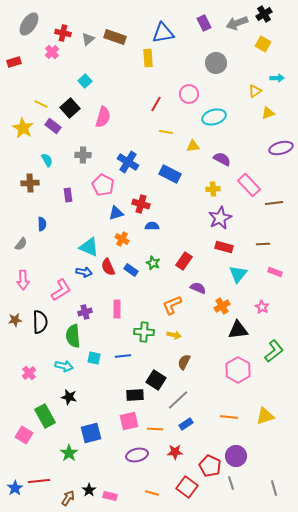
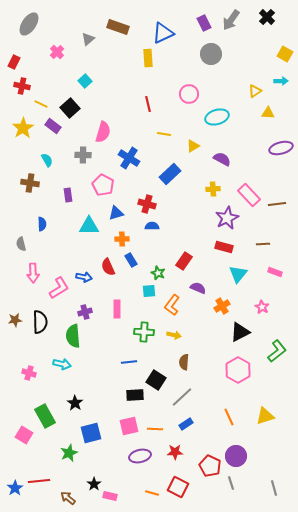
black cross at (264, 14): moved 3 px right, 3 px down; rotated 14 degrees counterclockwise
gray arrow at (237, 23): moved 6 px left, 3 px up; rotated 35 degrees counterclockwise
red cross at (63, 33): moved 41 px left, 53 px down
blue triangle at (163, 33): rotated 15 degrees counterclockwise
brown rectangle at (115, 37): moved 3 px right, 10 px up
yellow square at (263, 44): moved 22 px right, 10 px down
pink cross at (52, 52): moved 5 px right
red rectangle at (14, 62): rotated 48 degrees counterclockwise
gray circle at (216, 63): moved 5 px left, 9 px up
cyan arrow at (277, 78): moved 4 px right, 3 px down
red line at (156, 104): moved 8 px left; rotated 42 degrees counterclockwise
yellow triangle at (268, 113): rotated 24 degrees clockwise
pink semicircle at (103, 117): moved 15 px down
cyan ellipse at (214, 117): moved 3 px right
yellow star at (23, 128): rotated 10 degrees clockwise
yellow line at (166, 132): moved 2 px left, 2 px down
yellow triangle at (193, 146): rotated 24 degrees counterclockwise
blue cross at (128, 162): moved 1 px right, 4 px up
blue rectangle at (170, 174): rotated 70 degrees counterclockwise
brown cross at (30, 183): rotated 12 degrees clockwise
pink rectangle at (249, 185): moved 10 px down
brown line at (274, 203): moved 3 px right, 1 px down
red cross at (141, 204): moved 6 px right
purple star at (220, 218): moved 7 px right
orange cross at (122, 239): rotated 32 degrees counterclockwise
gray semicircle at (21, 244): rotated 128 degrees clockwise
cyan triangle at (89, 247): moved 21 px up; rotated 25 degrees counterclockwise
green star at (153, 263): moved 5 px right, 10 px down
blue rectangle at (131, 270): moved 10 px up; rotated 24 degrees clockwise
blue arrow at (84, 272): moved 5 px down
pink arrow at (23, 280): moved 10 px right, 7 px up
pink L-shape at (61, 290): moved 2 px left, 2 px up
orange L-shape at (172, 305): rotated 30 degrees counterclockwise
black triangle at (238, 330): moved 2 px right, 2 px down; rotated 20 degrees counterclockwise
green L-shape at (274, 351): moved 3 px right
blue line at (123, 356): moved 6 px right, 6 px down
cyan square at (94, 358): moved 55 px right, 67 px up; rotated 16 degrees counterclockwise
brown semicircle at (184, 362): rotated 21 degrees counterclockwise
cyan arrow at (64, 366): moved 2 px left, 2 px up
pink cross at (29, 373): rotated 32 degrees counterclockwise
black star at (69, 397): moved 6 px right, 6 px down; rotated 21 degrees clockwise
gray line at (178, 400): moved 4 px right, 3 px up
orange line at (229, 417): rotated 60 degrees clockwise
pink square at (129, 421): moved 5 px down
green star at (69, 453): rotated 12 degrees clockwise
purple ellipse at (137, 455): moved 3 px right, 1 px down
red square at (187, 487): moved 9 px left; rotated 10 degrees counterclockwise
black star at (89, 490): moved 5 px right, 6 px up
brown arrow at (68, 498): rotated 84 degrees counterclockwise
